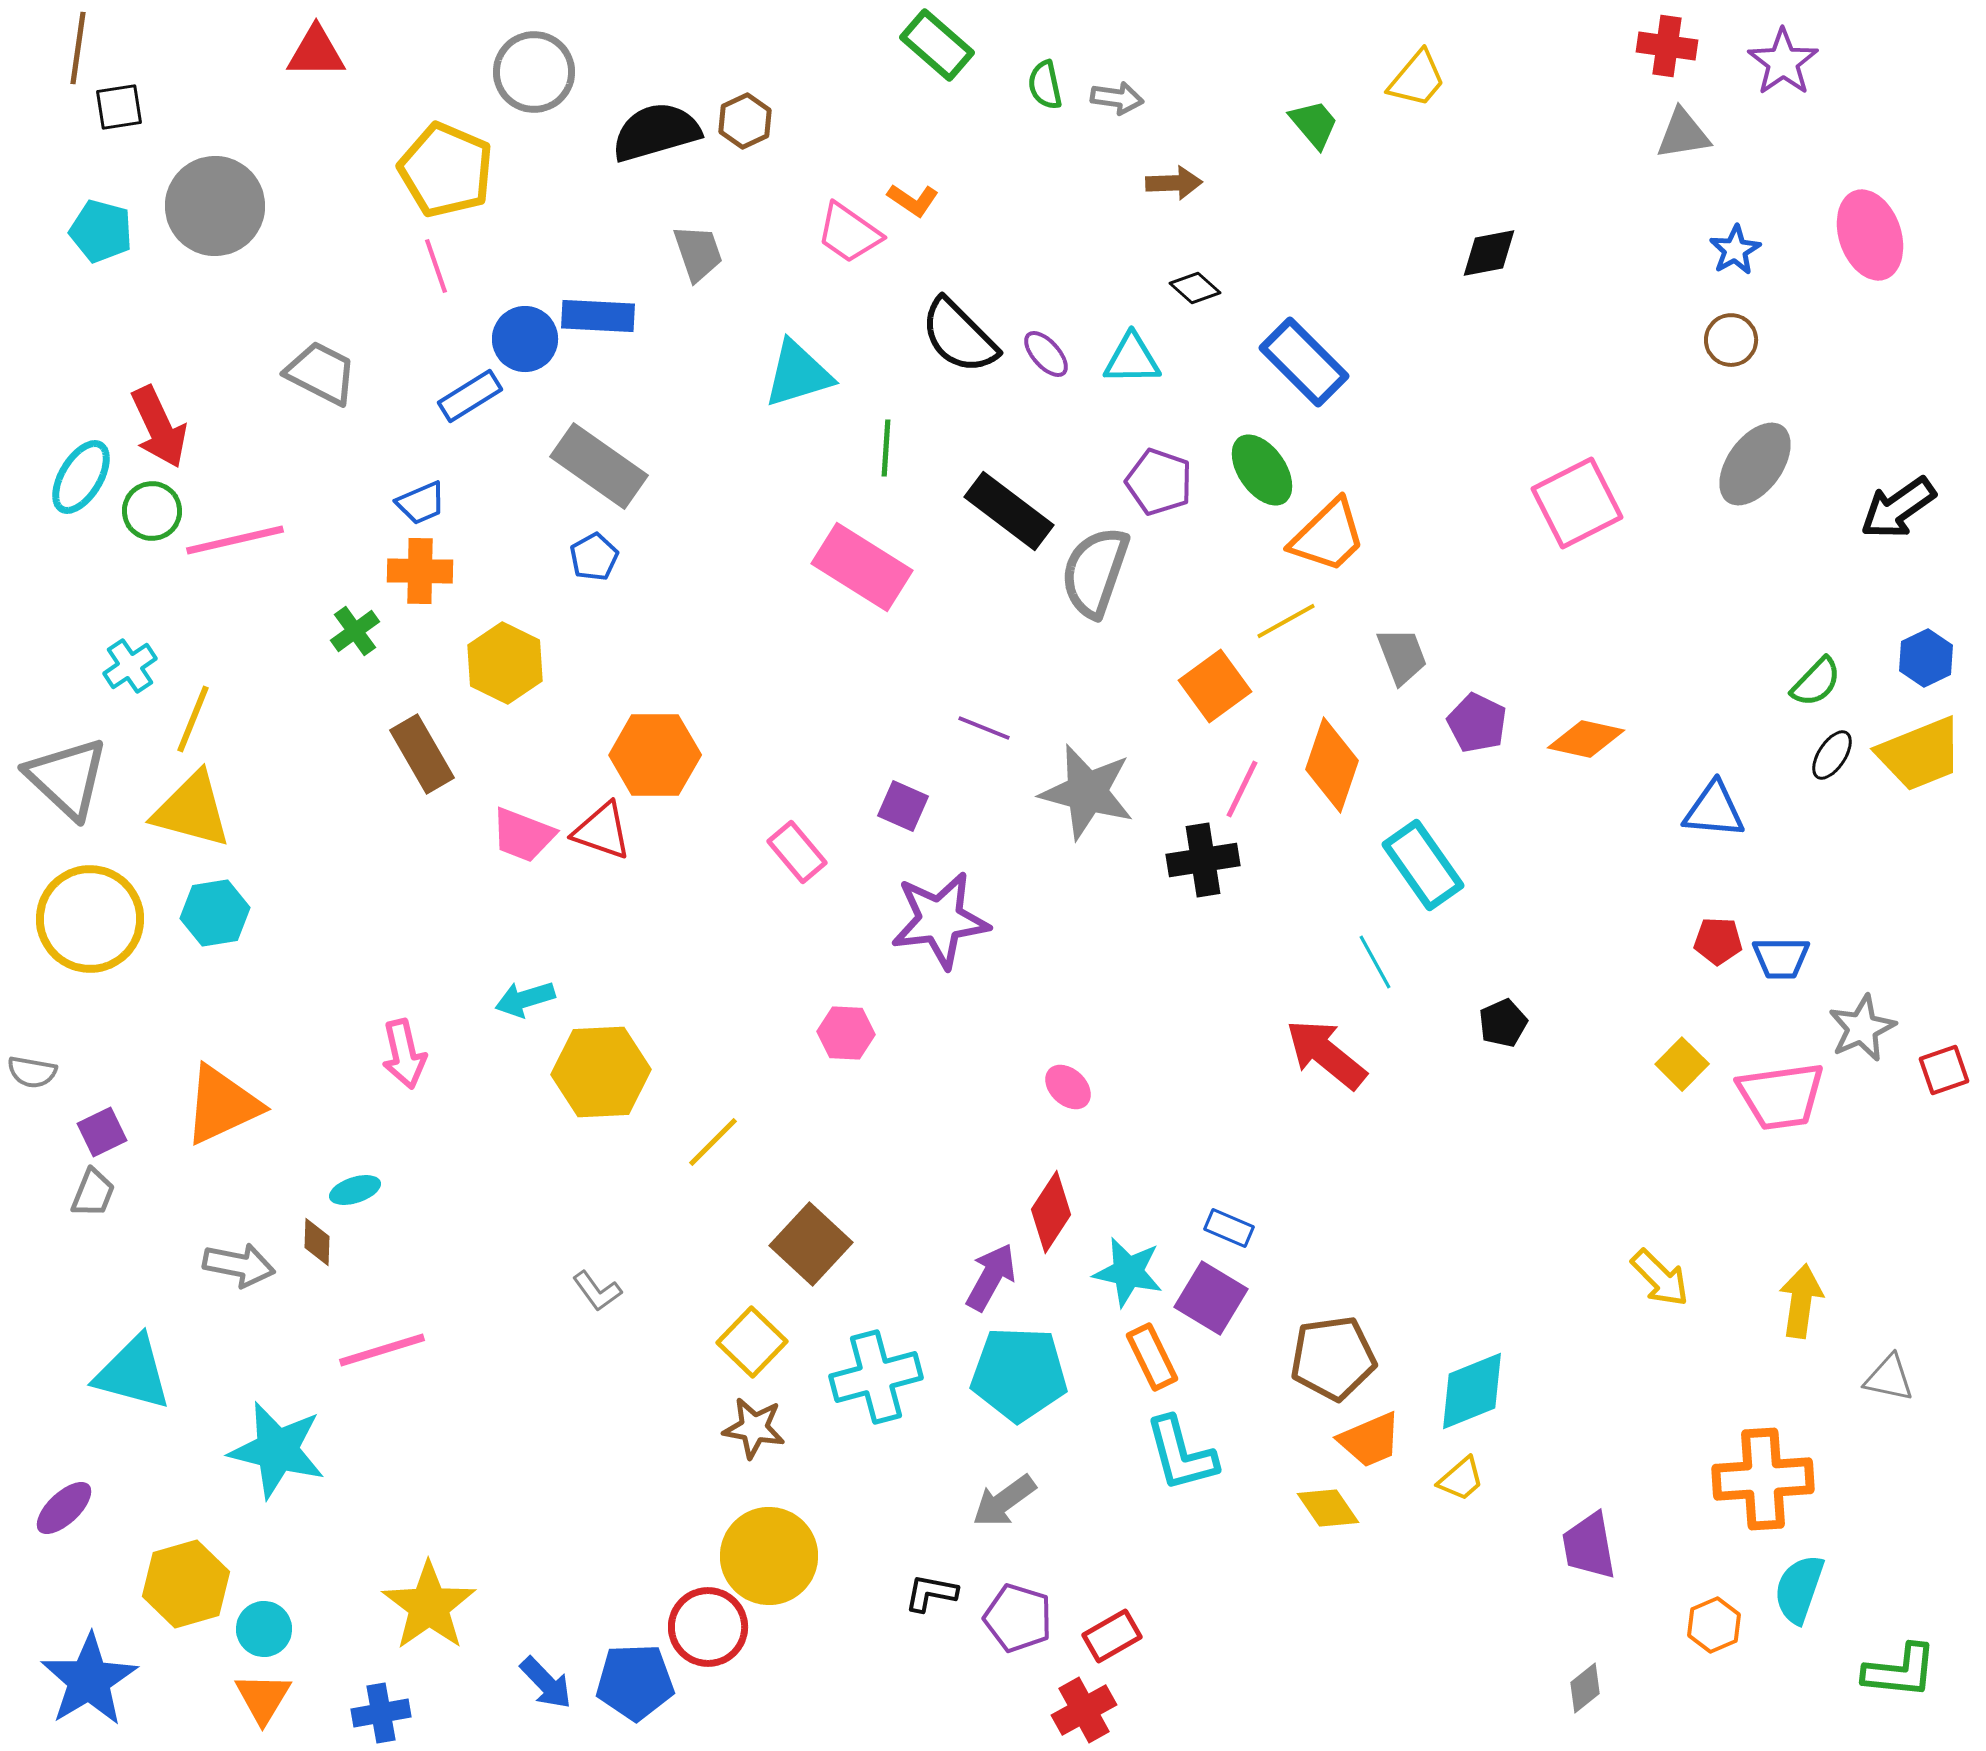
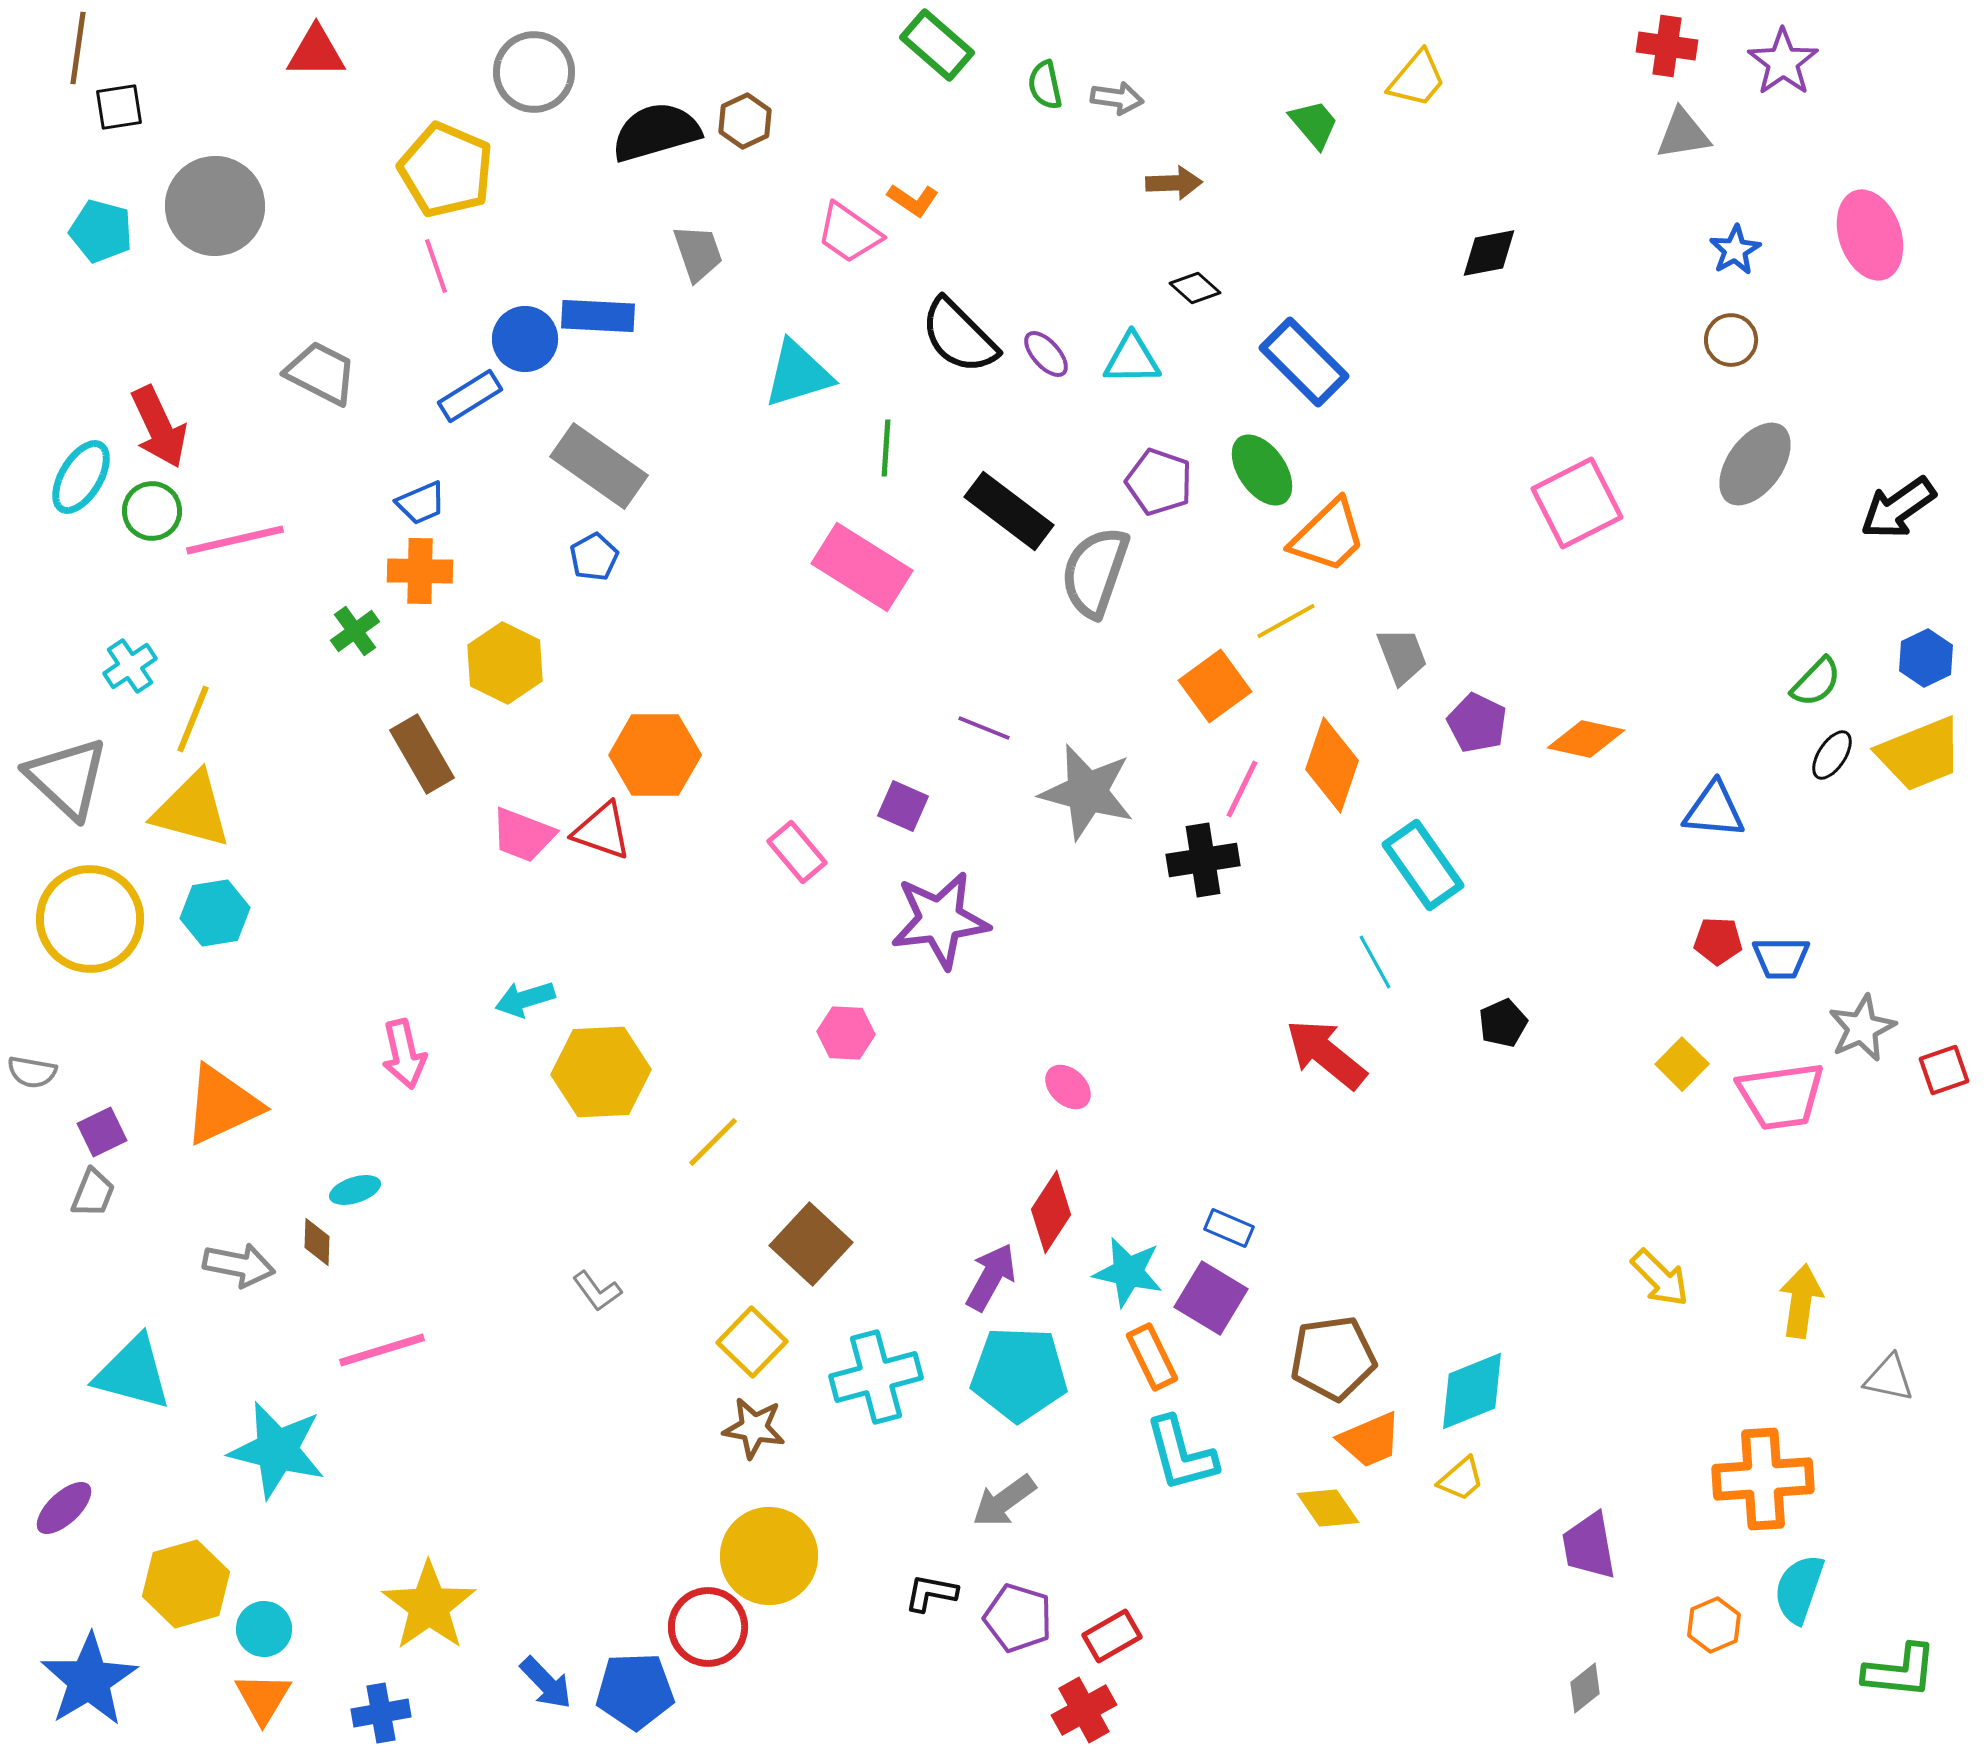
blue pentagon at (635, 1682): moved 9 px down
